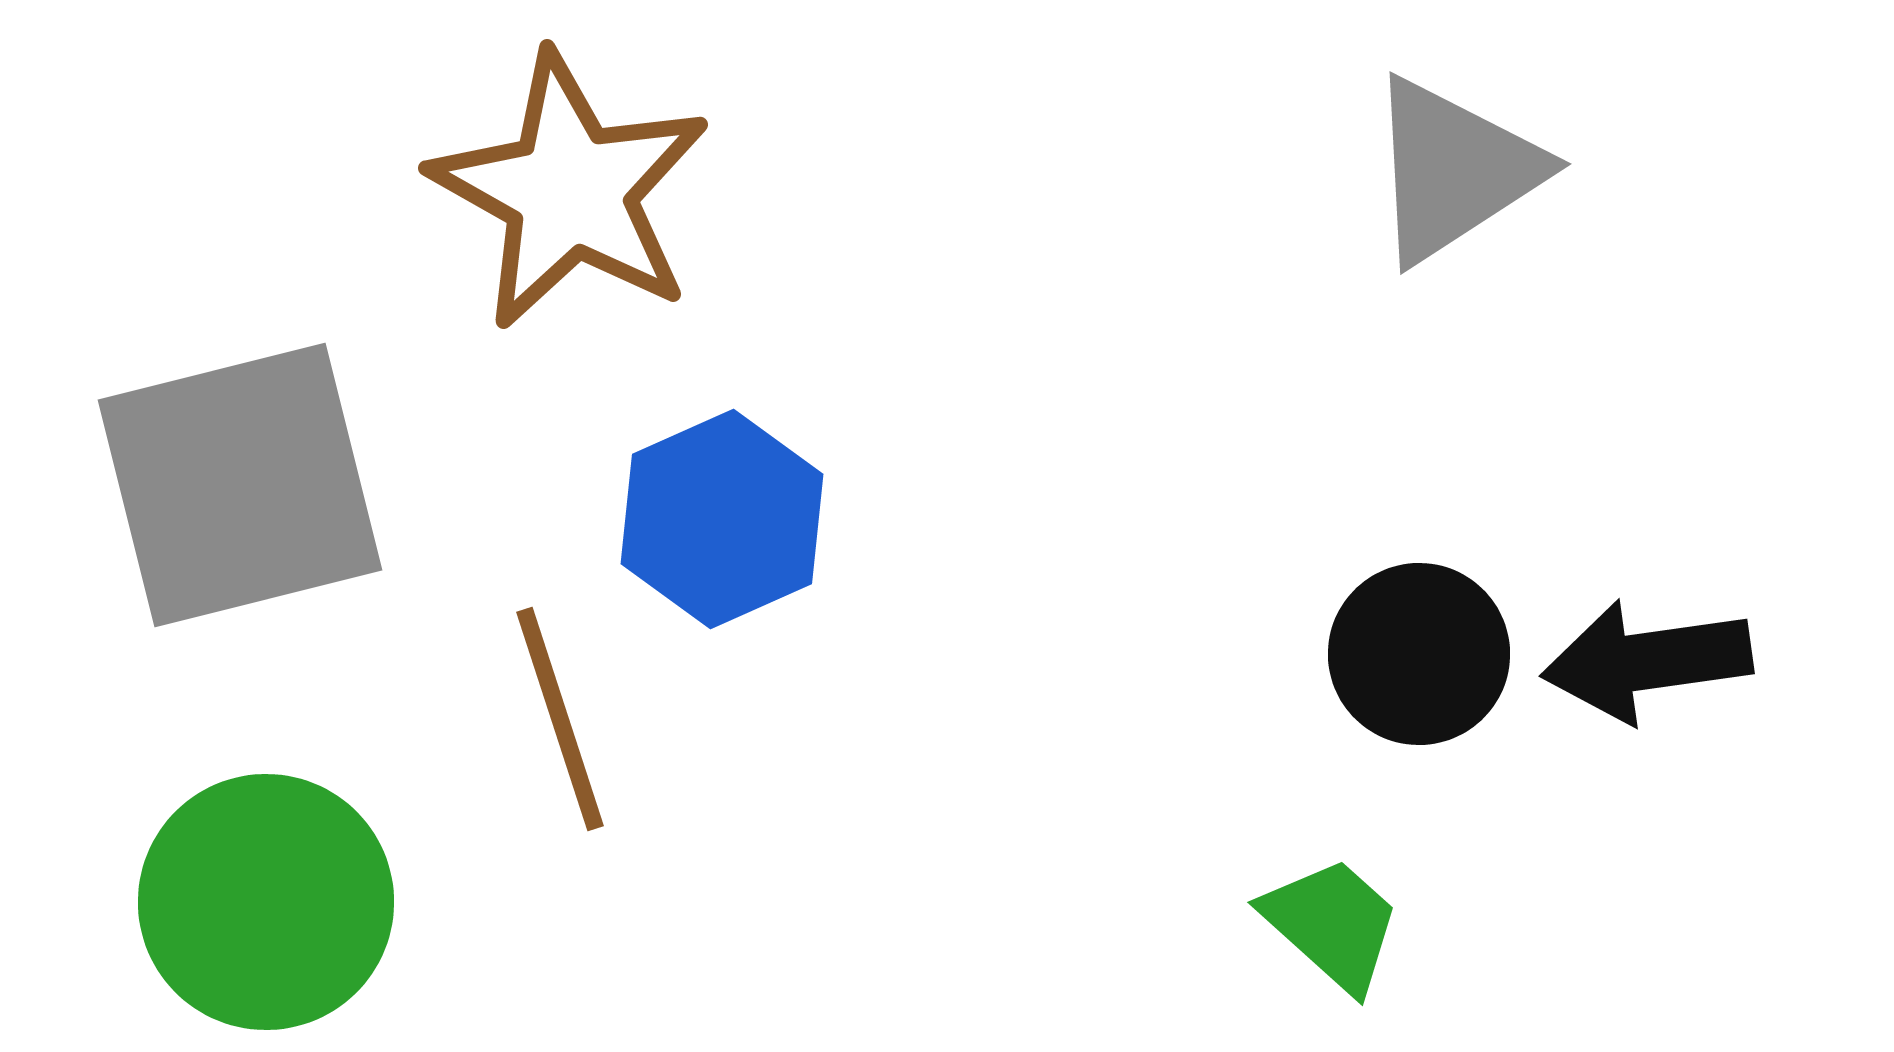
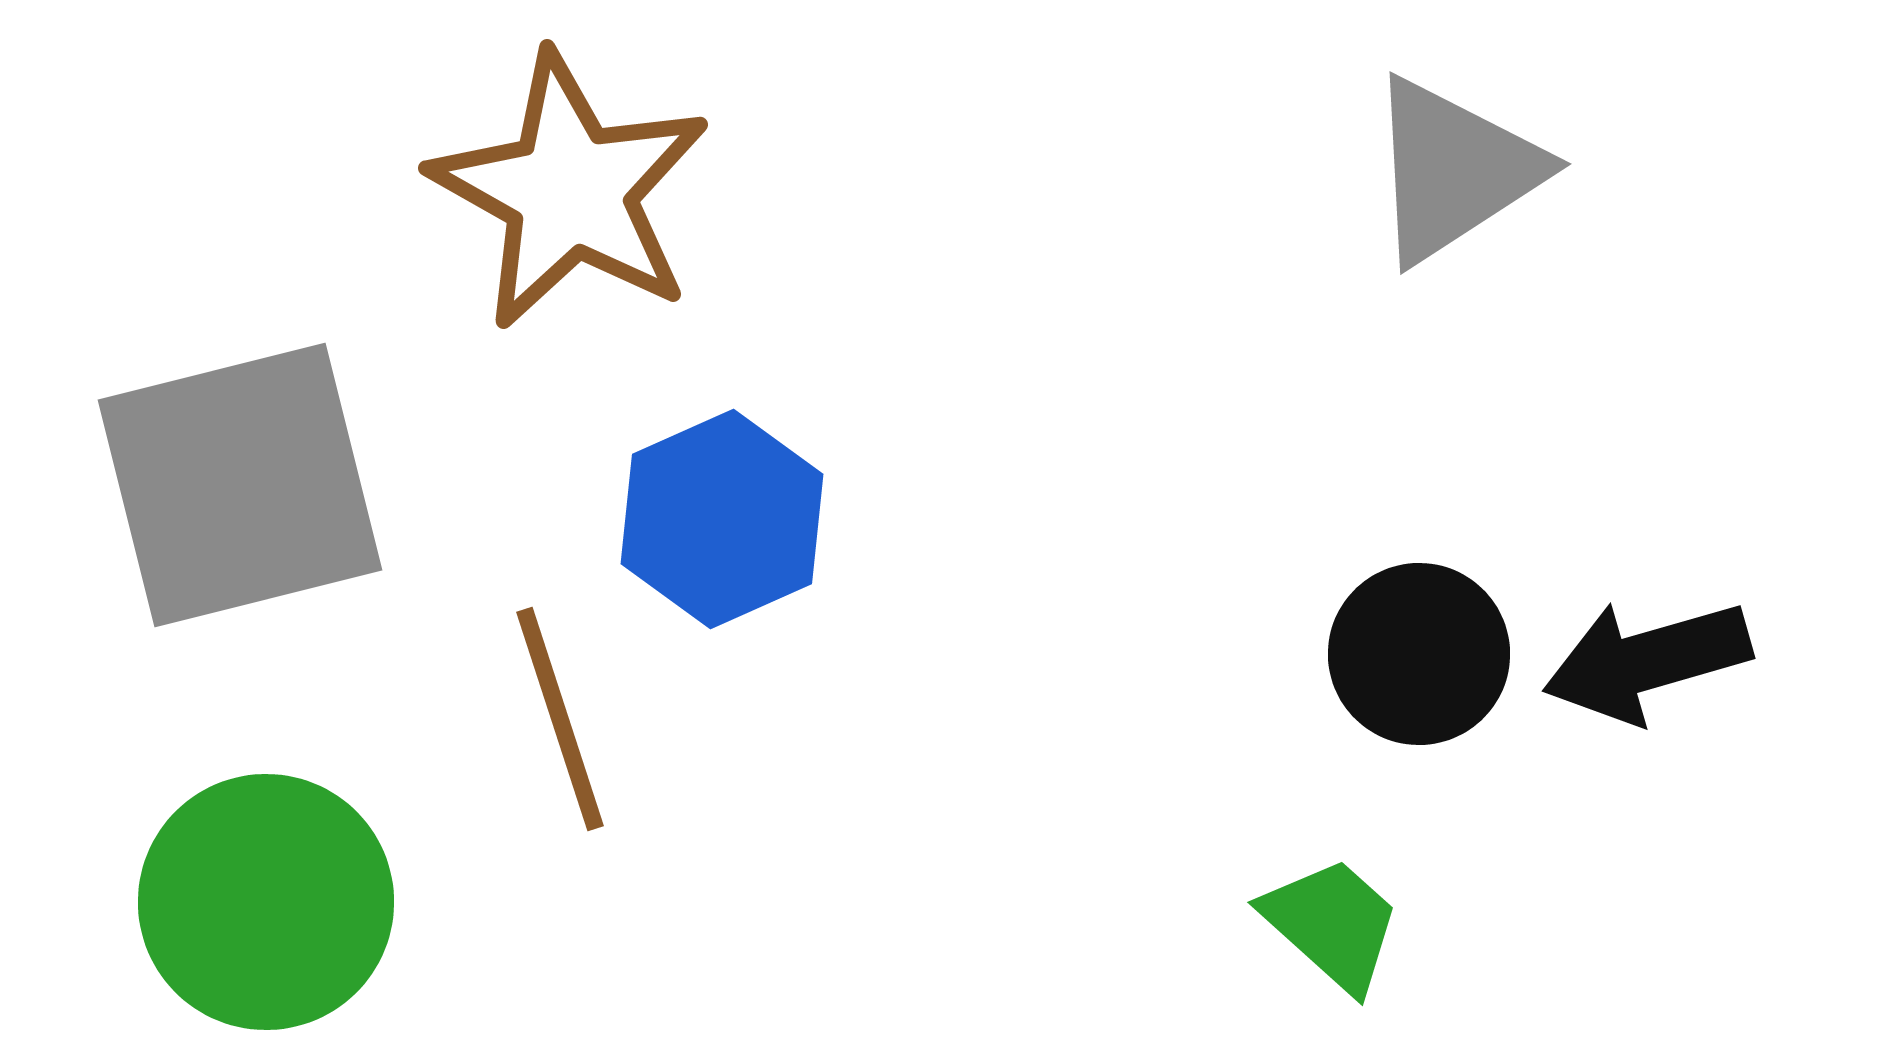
black arrow: rotated 8 degrees counterclockwise
